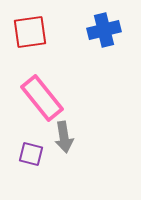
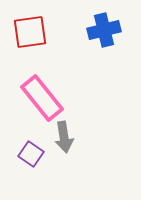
purple square: rotated 20 degrees clockwise
